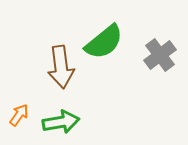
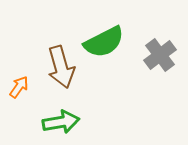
green semicircle: rotated 12 degrees clockwise
brown arrow: rotated 9 degrees counterclockwise
orange arrow: moved 28 px up
